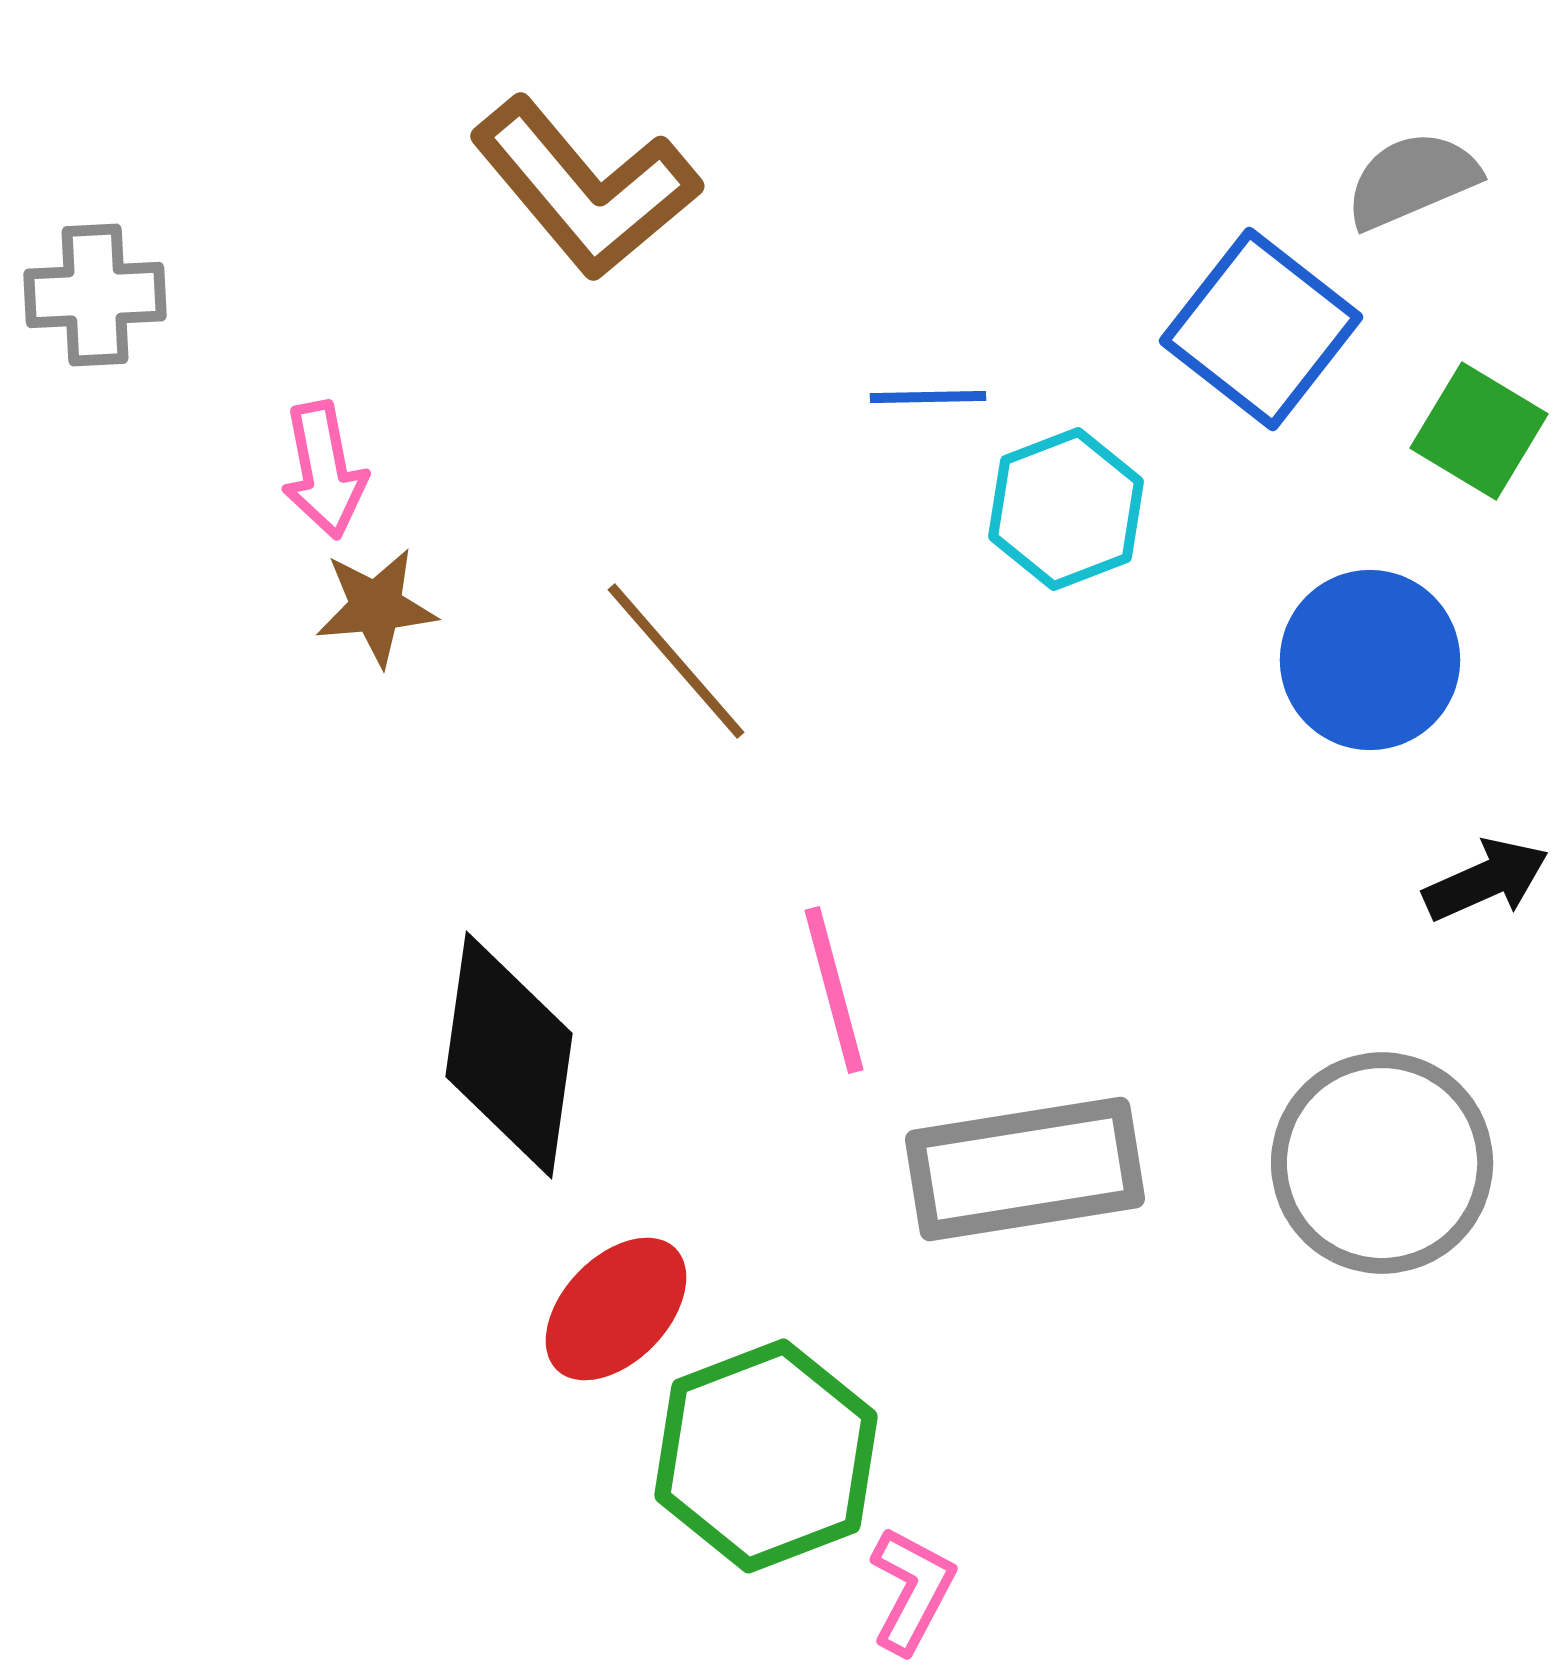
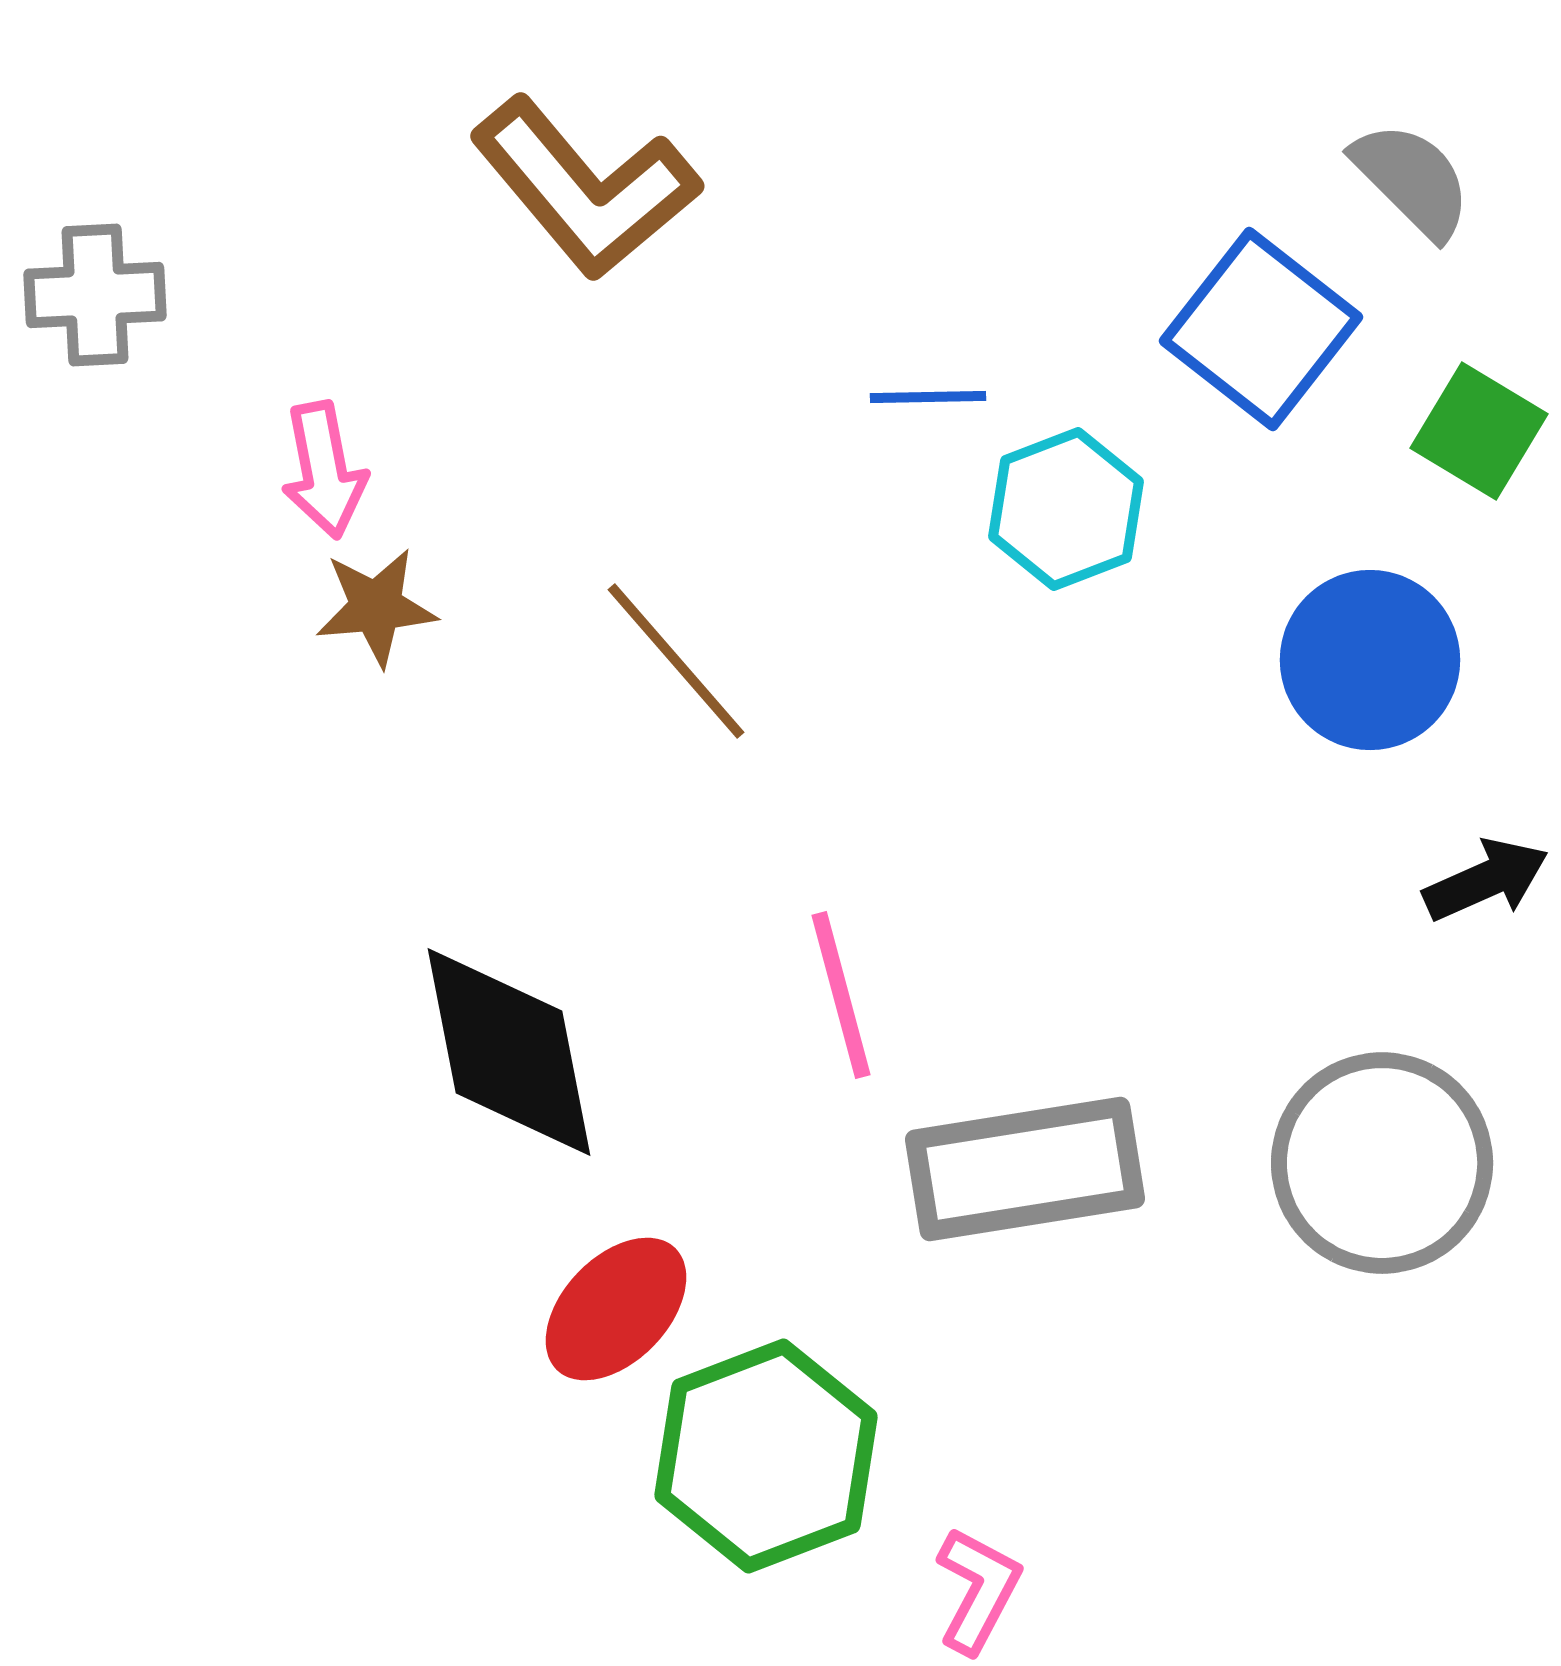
gray semicircle: rotated 68 degrees clockwise
pink line: moved 7 px right, 5 px down
black diamond: moved 3 px up; rotated 19 degrees counterclockwise
pink L-shape: moved 66 px right
